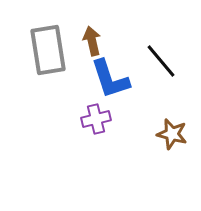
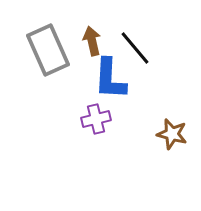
gray rectangle: rotated 15 degrees counterclockwise
black line: moved 26 px left, 13 px up
blue L-shape: rotated 21 degrees clockwise
